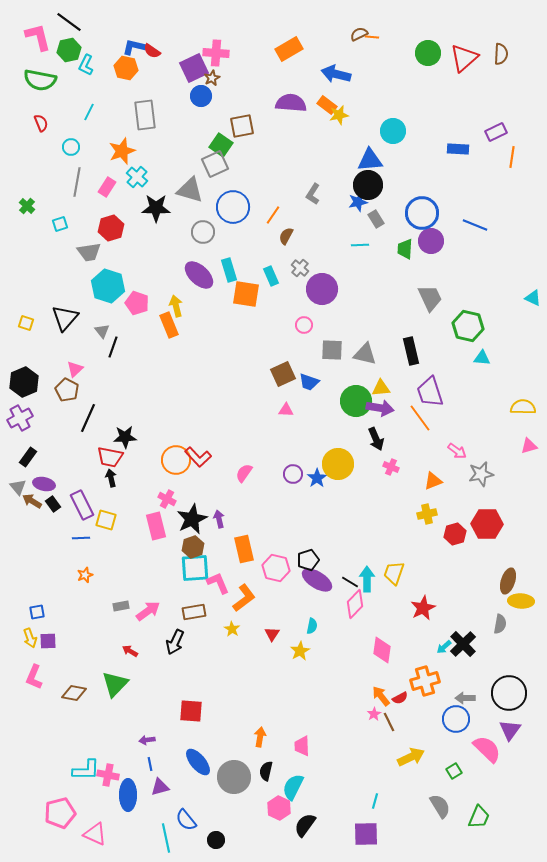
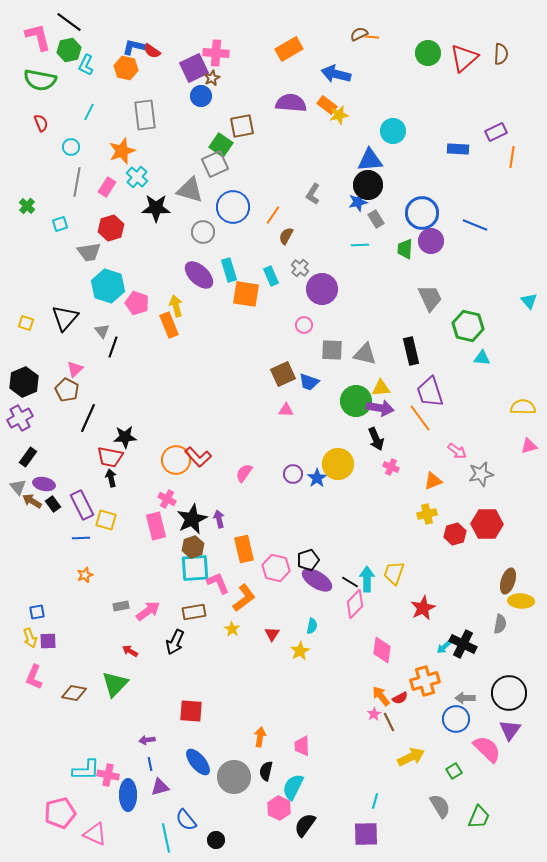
cyan triangle at (533, 298): moved 4 px left, 3 px down; rotated 24 degrees clockwise
black cross at (463, 644): rotated 20 degrees counterclockwise
